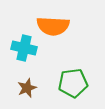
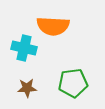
brown star: rotated 18 degrees clockwise
